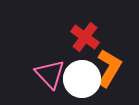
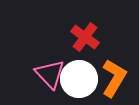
orange L-shape: moved 5 px right, 10 px down
white circle: moved 3 px left
